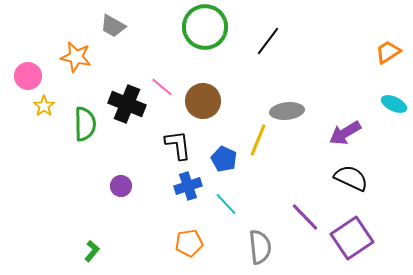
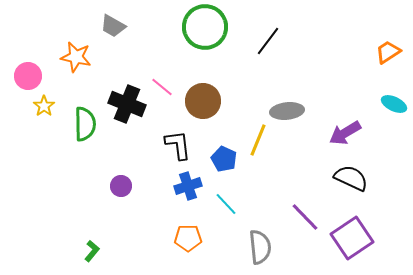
orange pentagon: moved 1 px left, 5 px up; rotated 8 degrees clockwise
